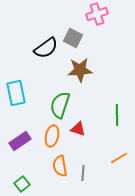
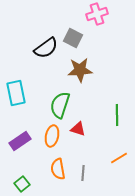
orange semicircle: moved 2 px left, 3 px down
